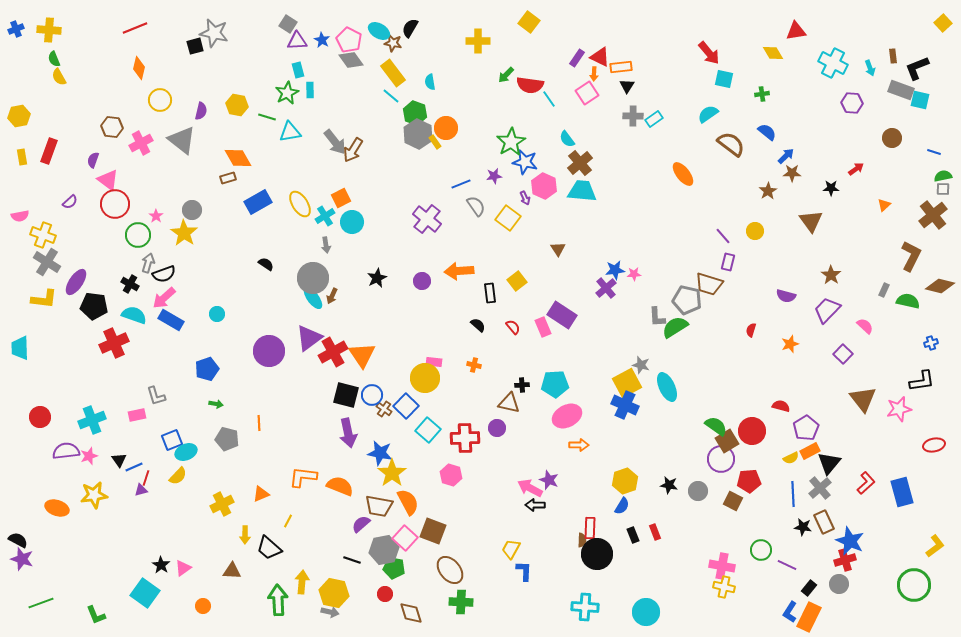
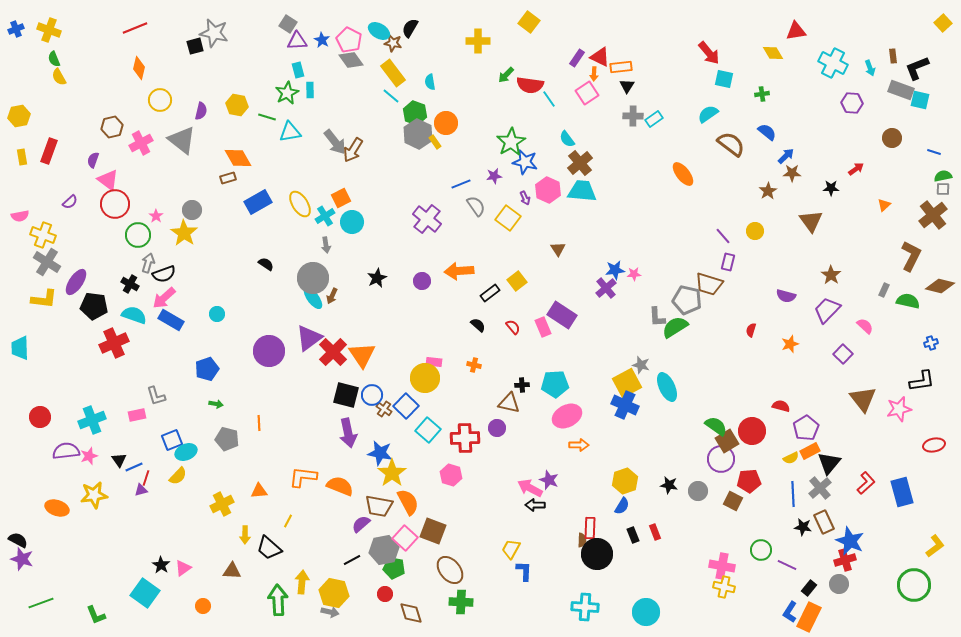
yellow cross at (49, 30): rotated 15 degrees clockwise
brown hexagon at (112, 127): rotated 20 degrees counterclockwise
orange circle at (446, 128): moved 5 px up
pink hexagon at (544, 186): moved 4 px right, 4 px down
black rectangle at (490, 293): rotated 60 degrees clockwise
red cross at (333, 352): rotated 16 degrees counterclockwise
orange triangle at (261, 494): moved 2 px left, 3 px up; rotated 18 degrees clockwise
black line at (352, 560): rotated 48 degrees counterclockwise
